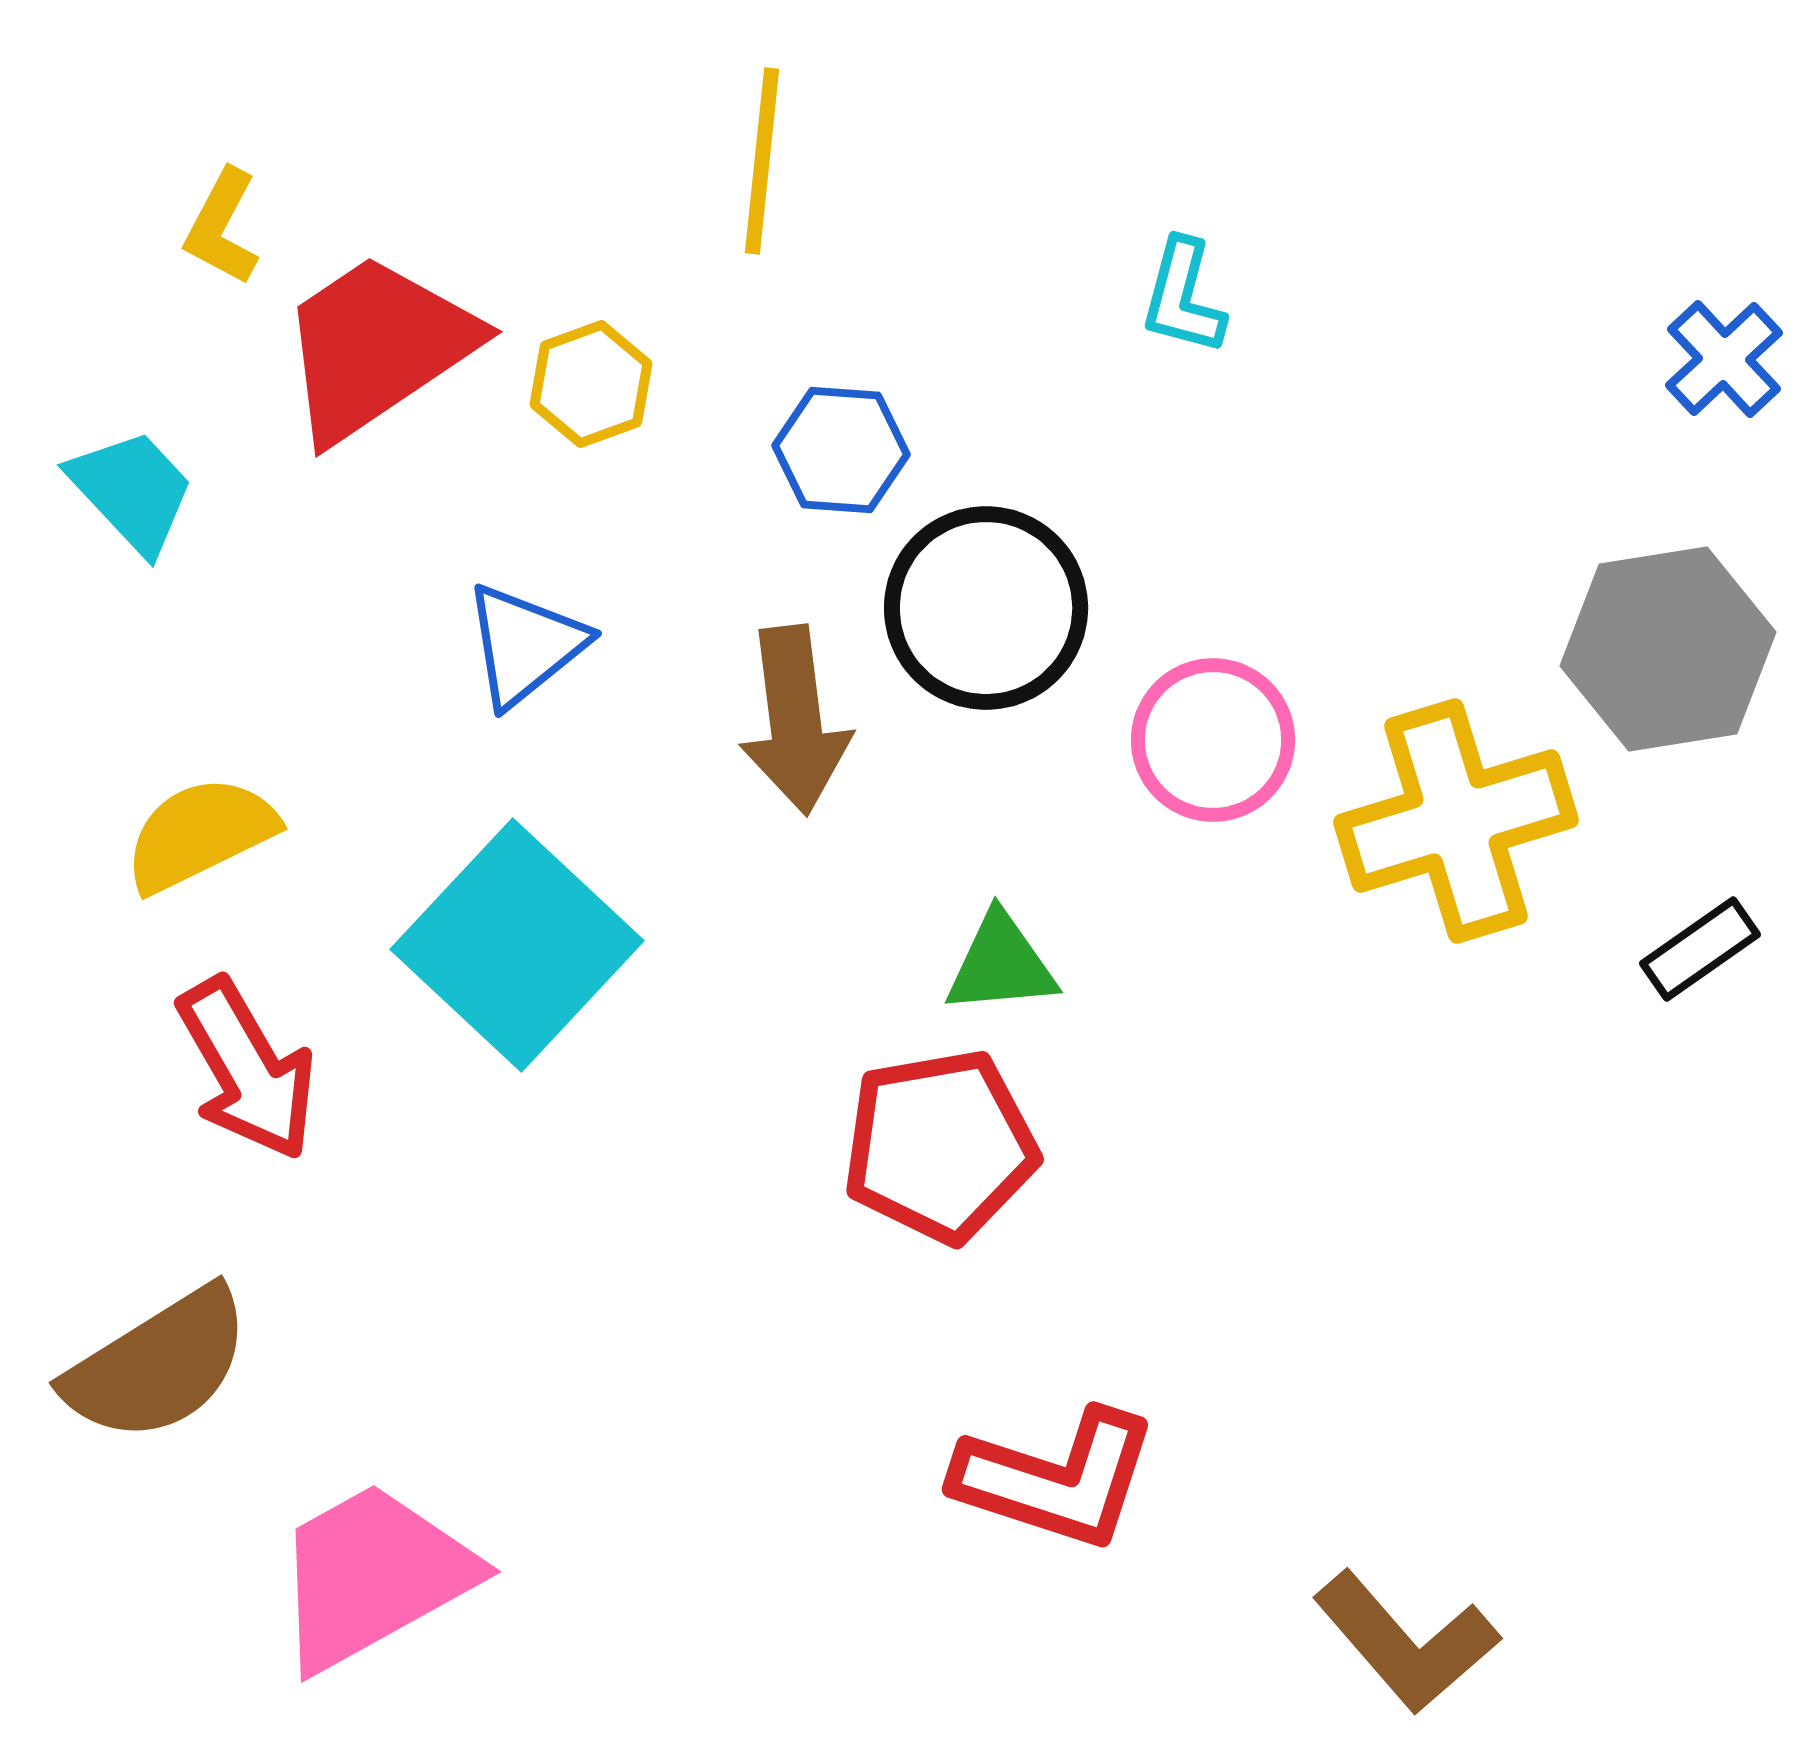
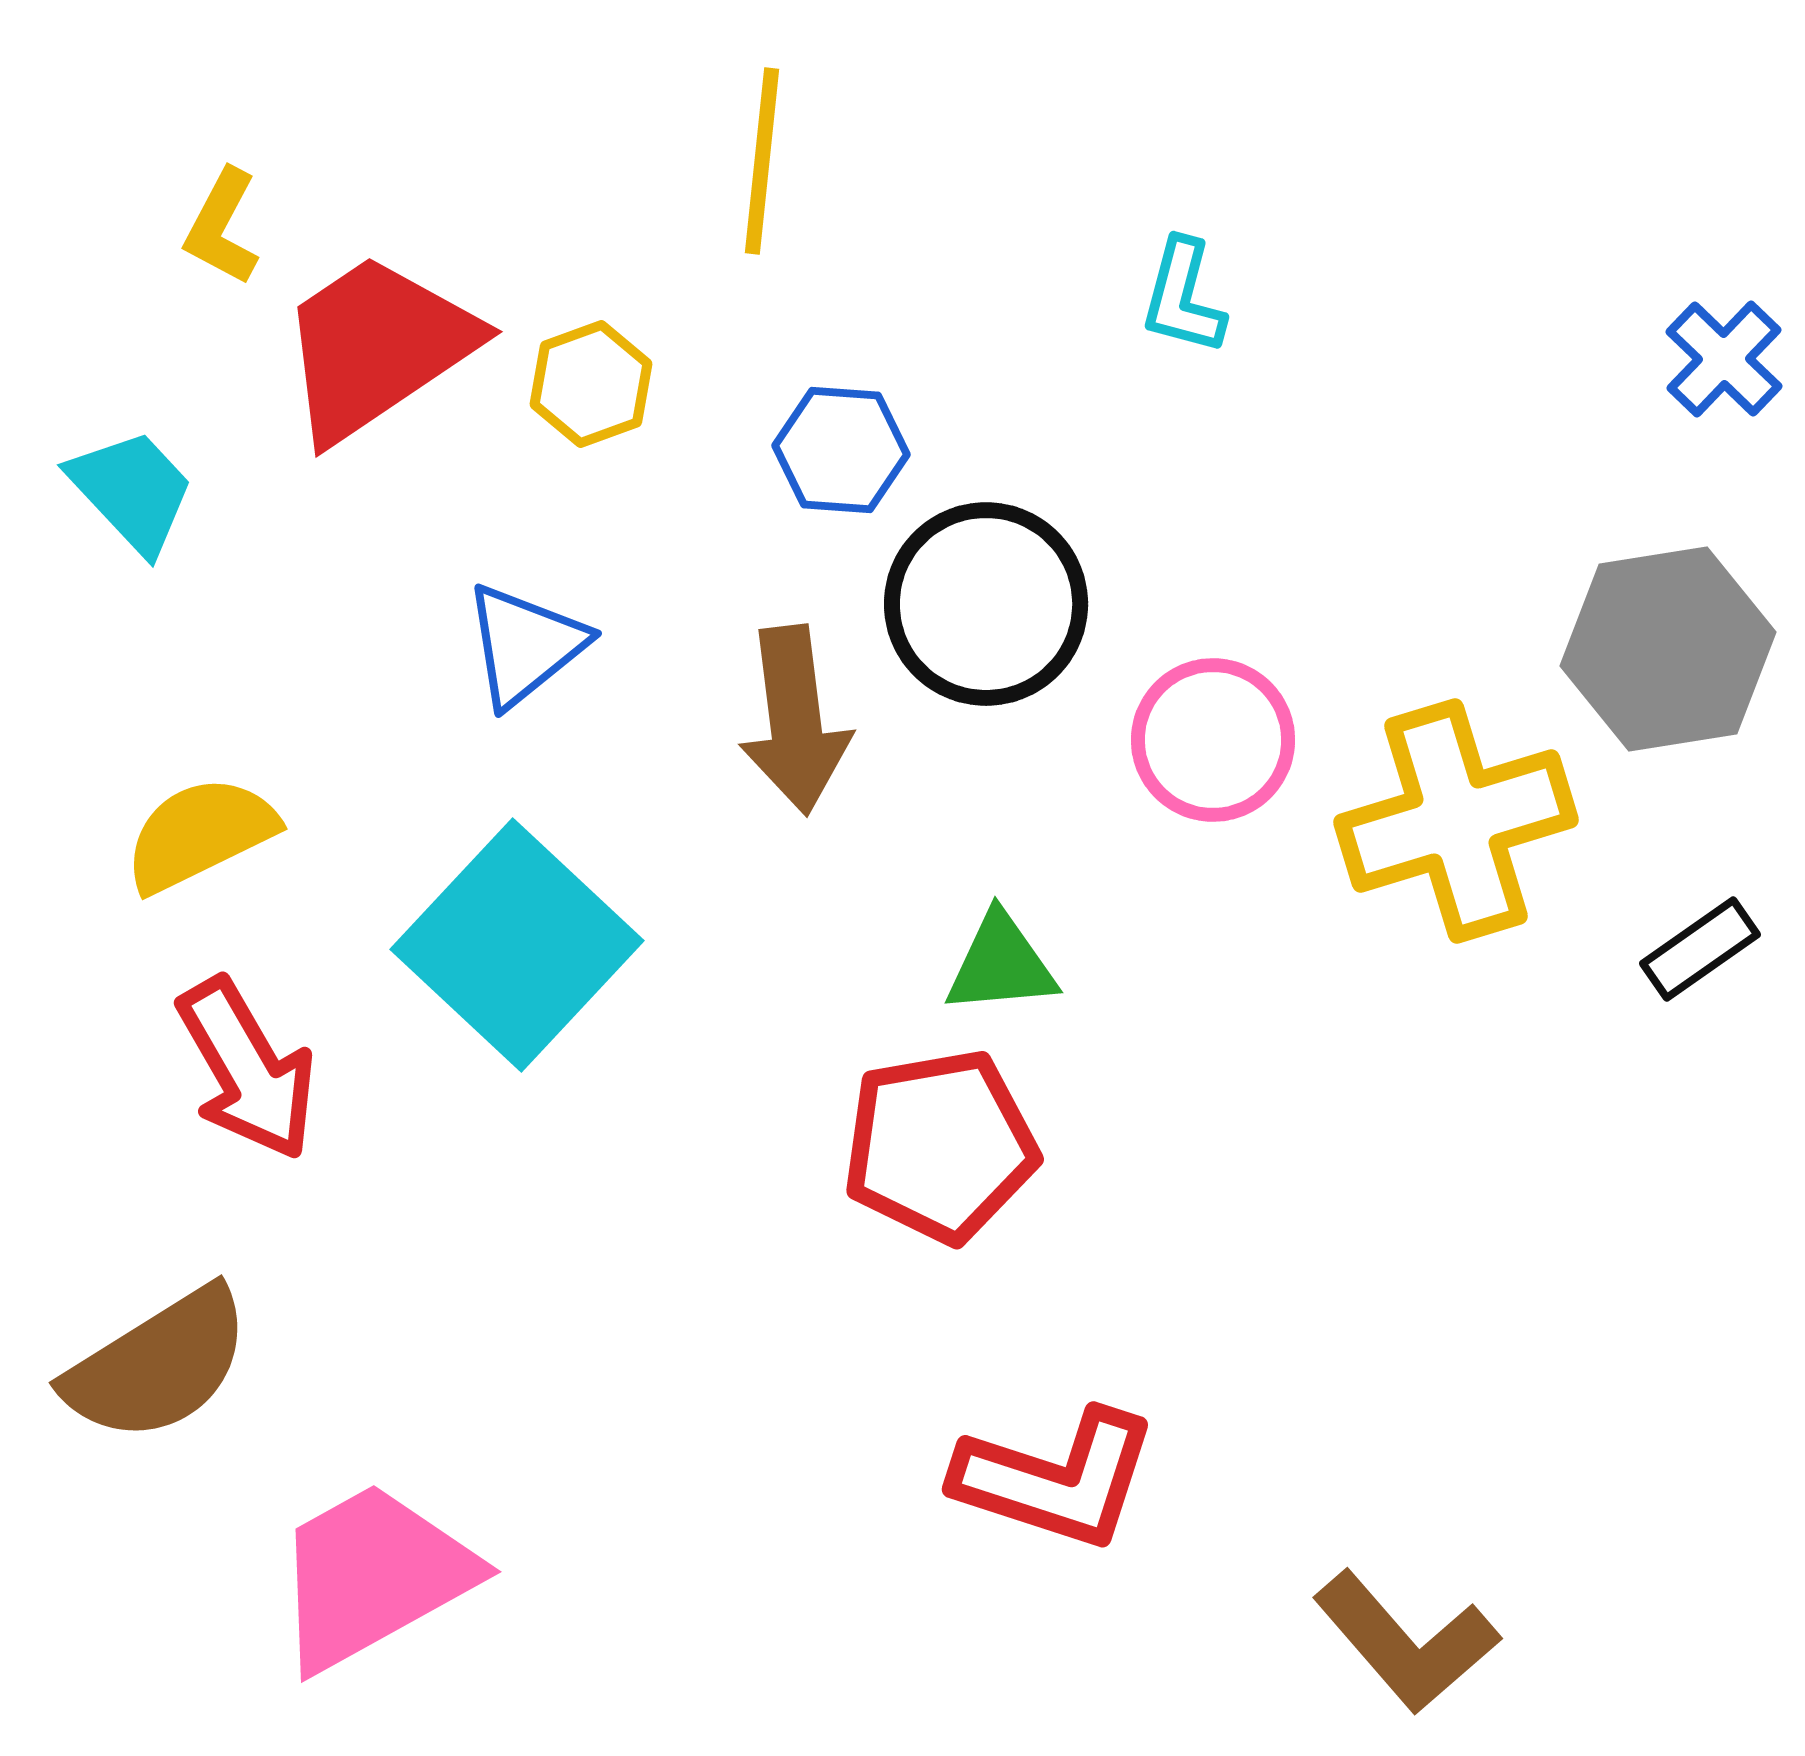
blue cross: rotated 3 degrees counterclockwise
black circle: moved 4 px up
